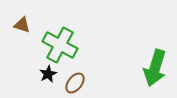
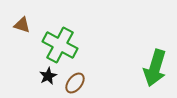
black star: moved 2 px down
